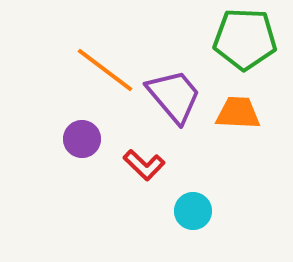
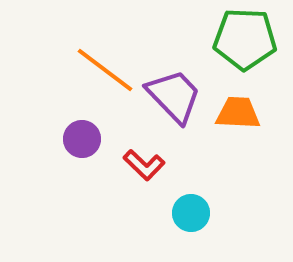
purple trapezoid: rotated 4 degrees counterclockwise
cyan circle: moved 2 px left, 2 px down
